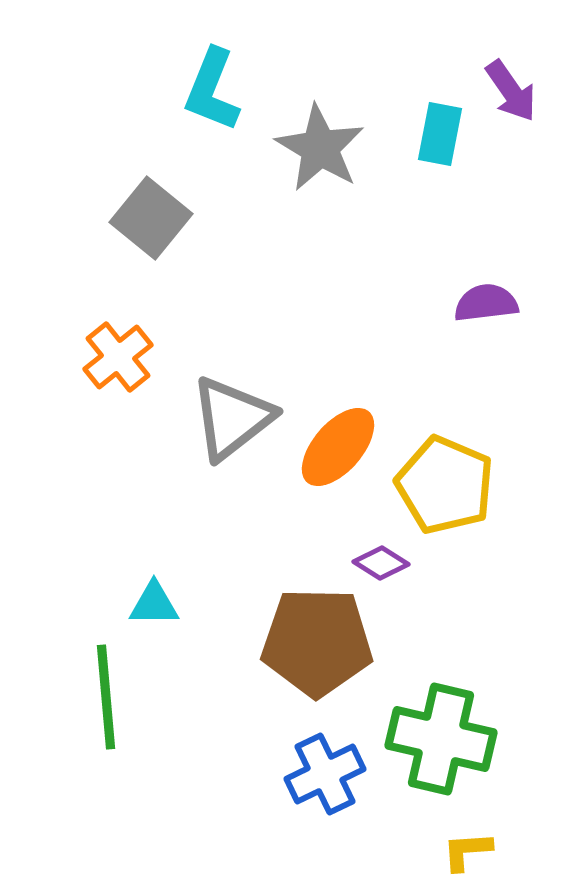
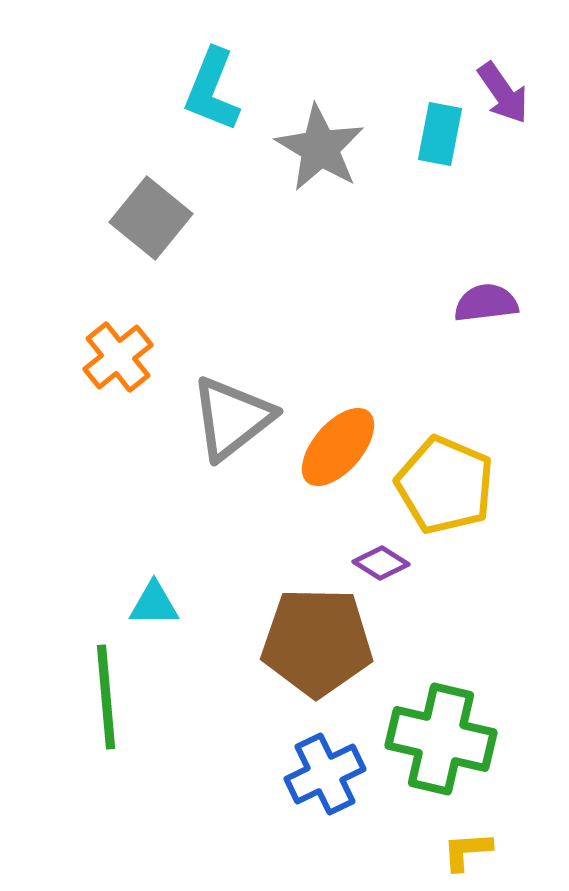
purple arrow: moved 8 px left, 2 px down
